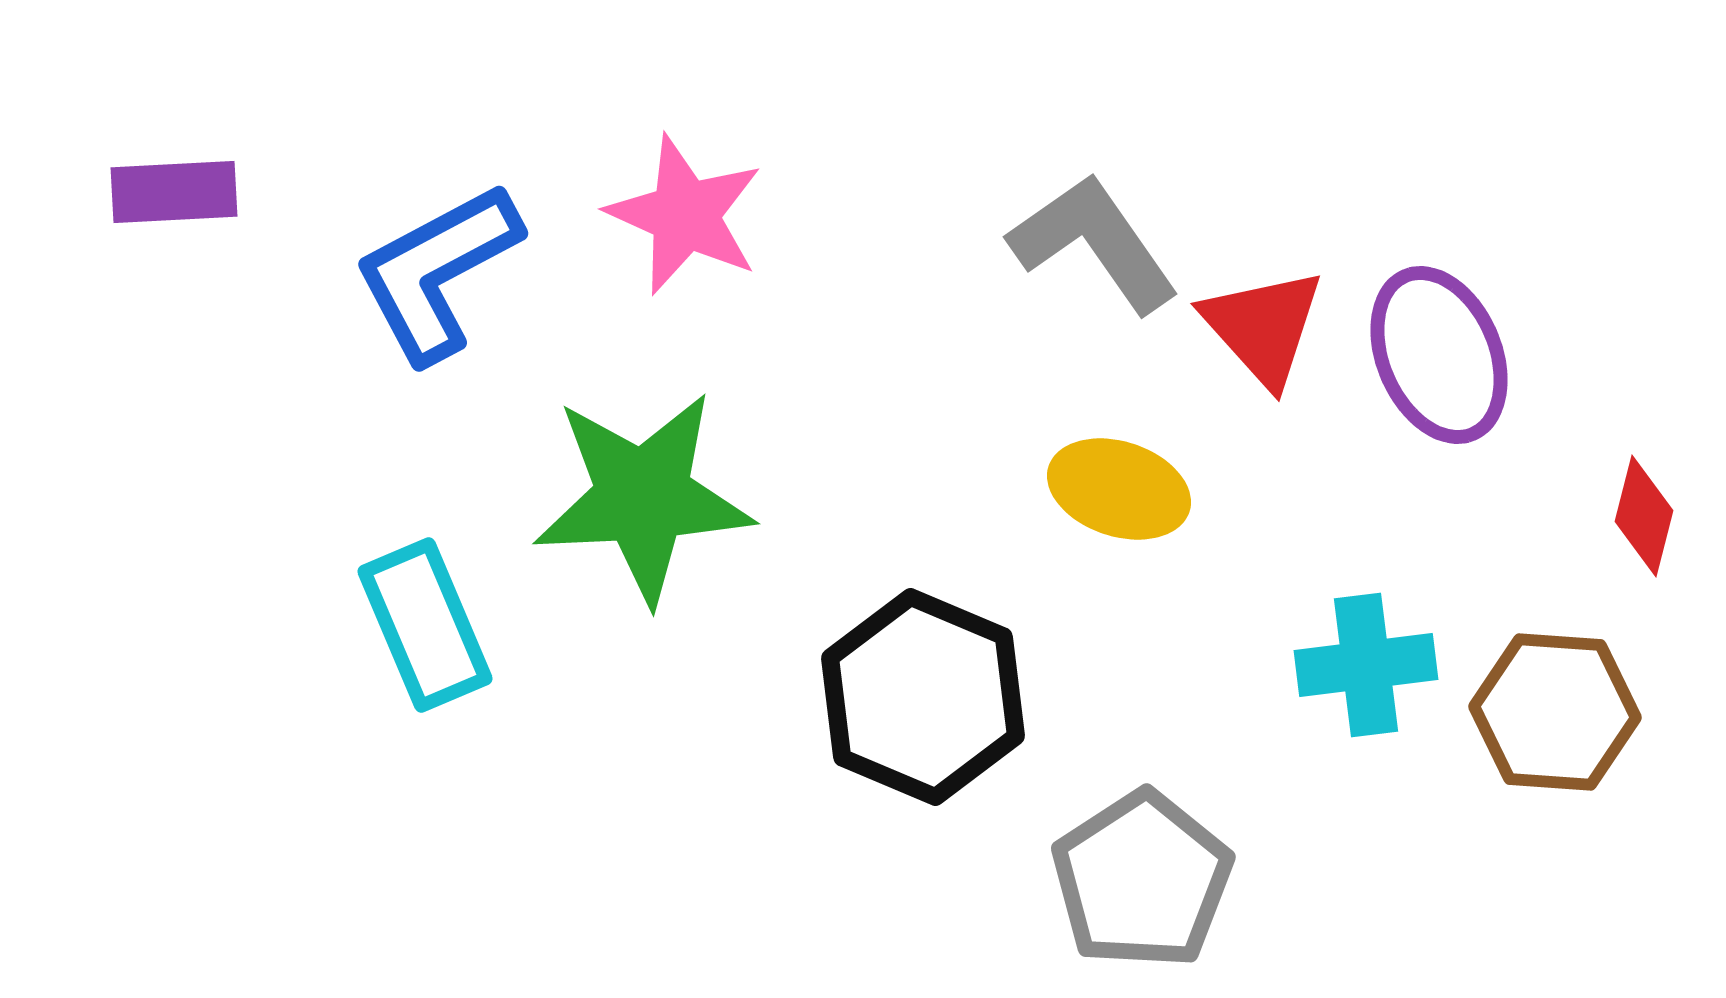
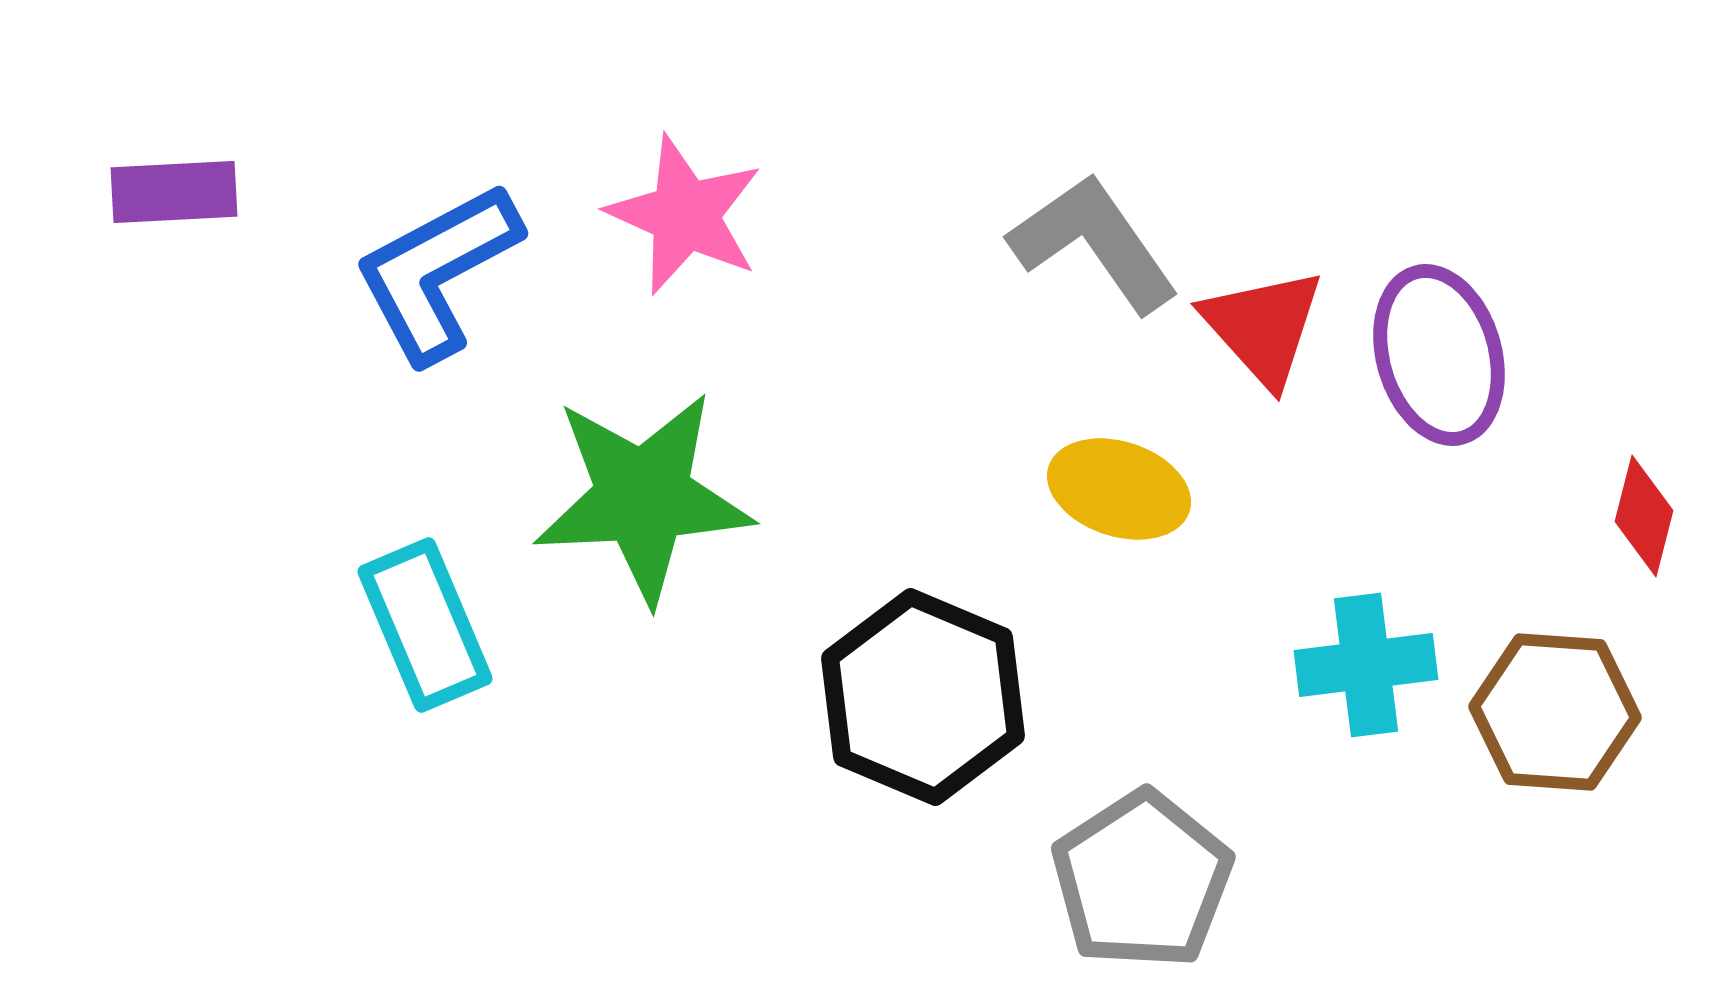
purple ellipse: rotated 7 degrees clockwise
